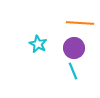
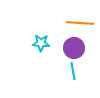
cyan star: moved 3 px right, 1 px up; rotated 24 degrees counterclockwise
cyan line: rotated 12 degrees clockwise
